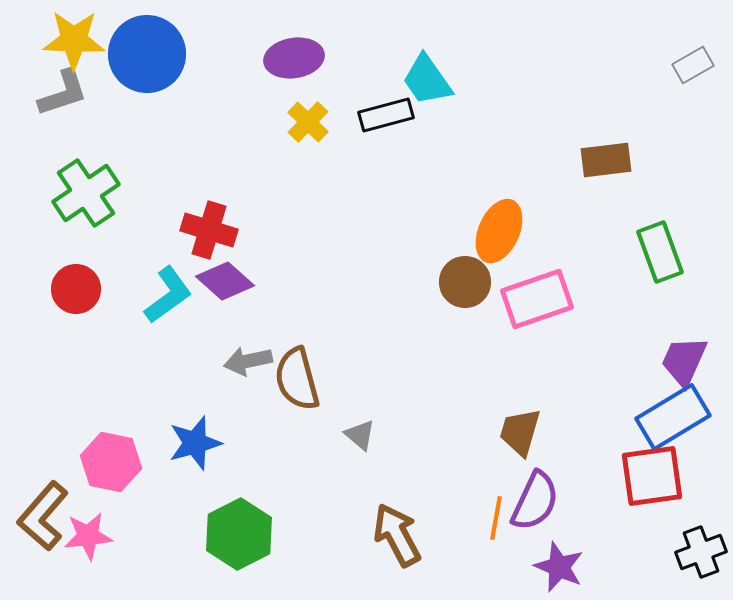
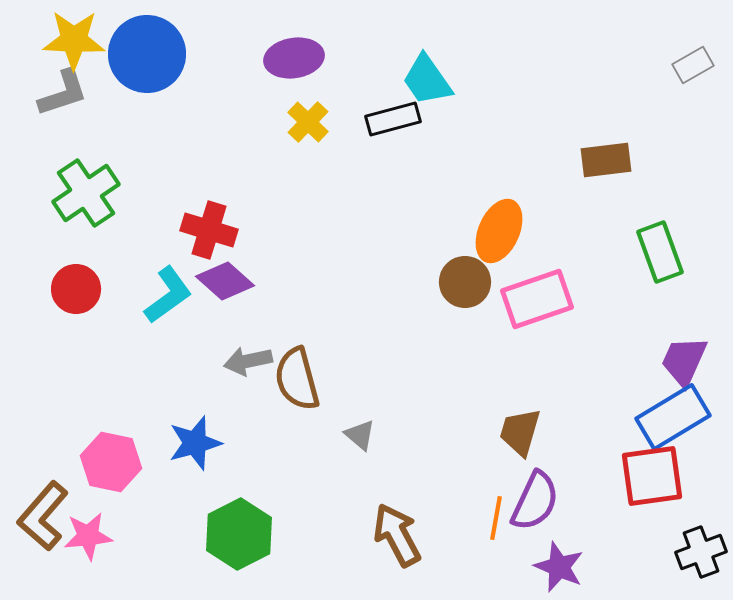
black rectangle: moved 7 px right, 4 px down
